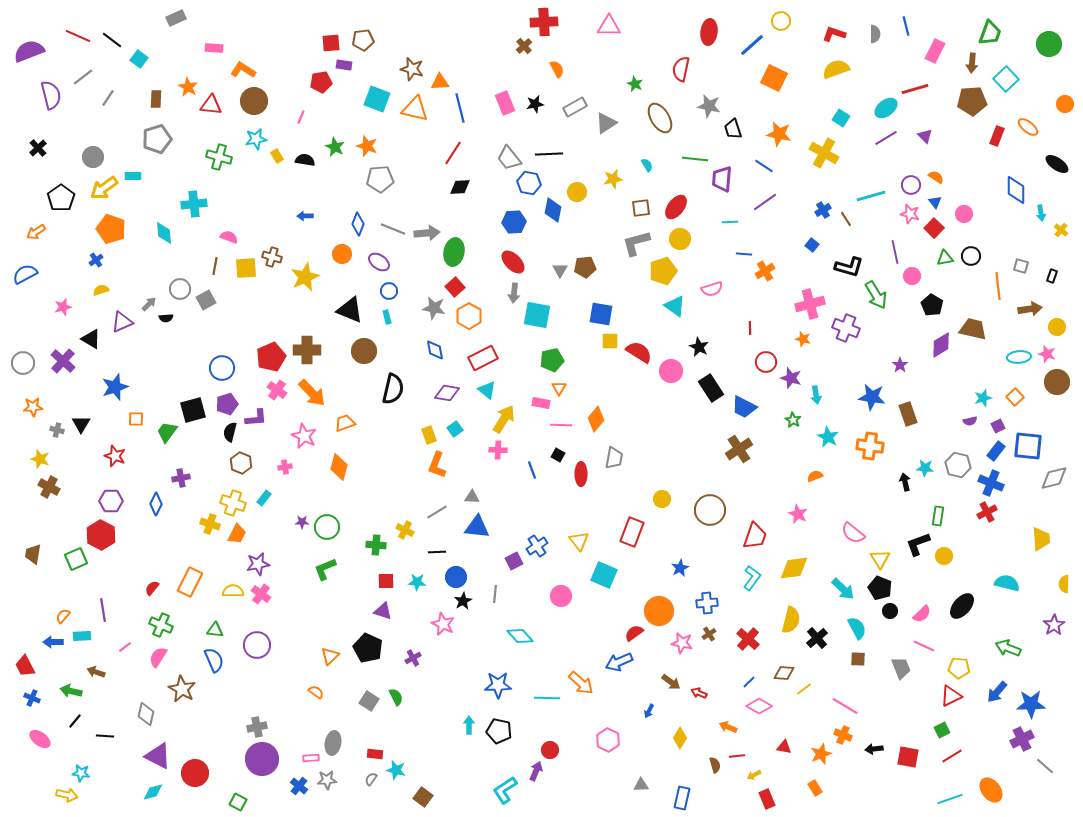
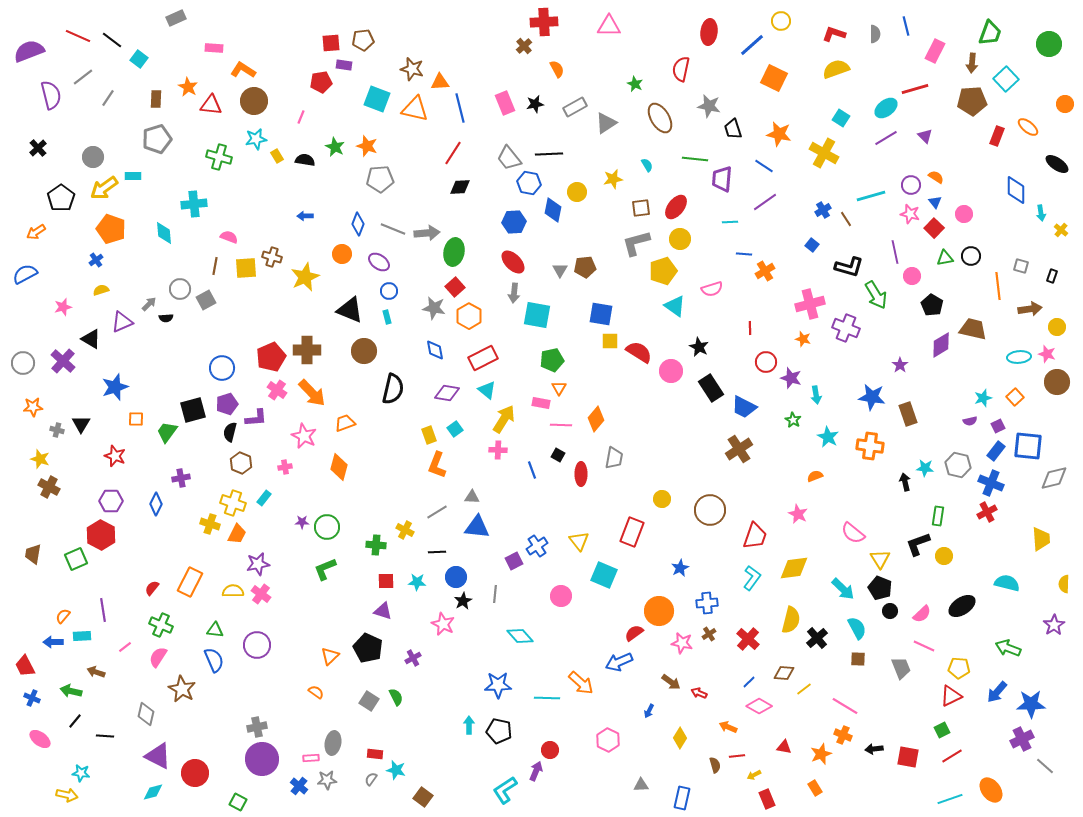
black ellipse at (962, 606): rotated 16 degrees clockwise
